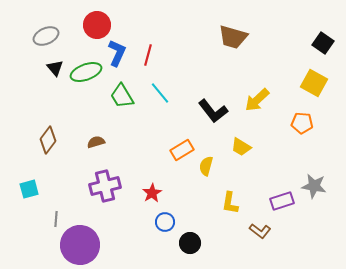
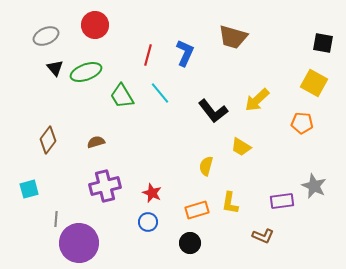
red circle: moved 2 px left
black square: rotated 25 degrees counterclockwise
blue L-shape: moved 68 px right
orange rectangle: moved 15 px right, 60 px down; rotated 15 degrees clockwise
gray star: rotated 15 degrees clockwise
red star: rotated 18 degrees counterclockwise
purple rectangle: rotated 10 degrees clockwise
blue circle: moved 17 px left
brown L-shape: moved 3 px right, 5 px down; rotated 15 degrees counterclockwise
purple circle: moved 1 px left, 2 px up
